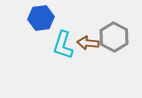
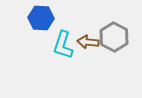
blue hexagon: rotated 10 degrees clockwise
brown arrow: moved 1 px up
